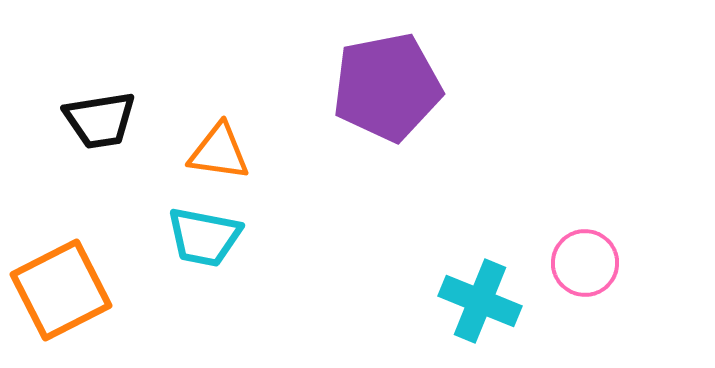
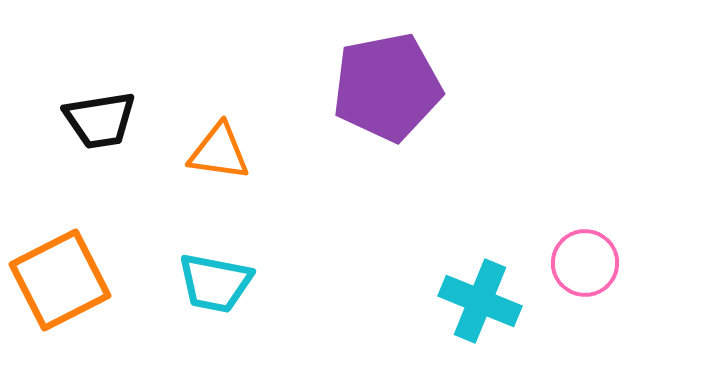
cyan trapezoid: moved 11 px right, 46 px down
orange square: moved 1 px left, 10 px up
